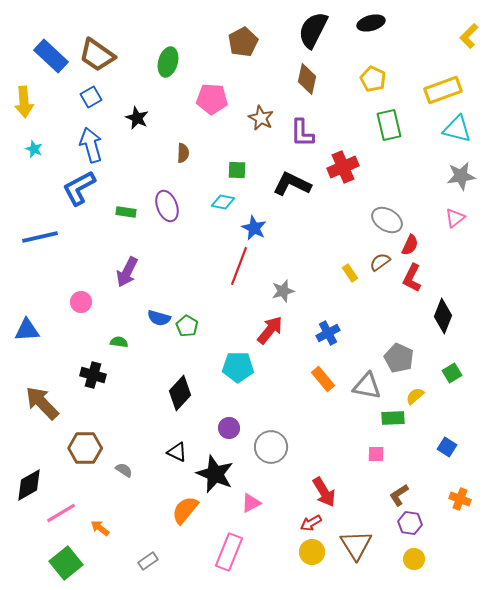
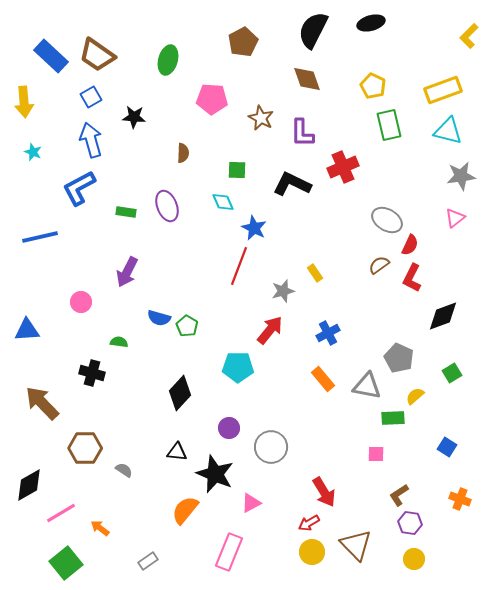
green ellipse at (168, 62): moved 2 px up
brown diamond at (307, 79): rotated 32 degrees counterclockwise
yellow pentagon at (373, 79): moved 7 px down
black star at (137, 118): moved 3 px left, 1 px up; rotated 20 degrees counterclockwise
cyan triangle at (457, 129): moved 9 px left, 2 px down
blue arrow at (91, 145): moved 5 px up
cyan star at (34, 149): moved 1 px left, 3 px down
cyan diamond at (223, 202): rotated 55 degrees clockwise
brown semicircle at (380, 262): moved 1 px left, 3 px down
yellow rectangle at (350, 273): moved 35 px left
black diamond at (443, 316): rotated 48 degrees clockwise
black cross at (93, 375): moved 1 px left, 2 px up
black triangle at (177, 452): rotated 20 degrees counterclockwise
red arrow at (311, 523): moved 2 px left
brown triangle at (356, 545): rotated 12 degrees counterclockwise
